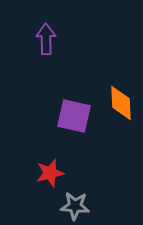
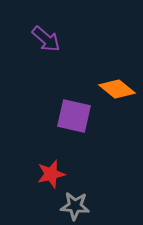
purple arrow: rotated 132 degrees clockwise
orange diamond: moved 4 px left, 14 px up; rotated 48 degrees counterclockwise
red star: moved 1 px right, 1 px down
